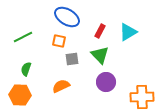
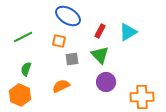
blue ellipse: moved 1 px right, 1 px up
orange hexagon: rotated 20 degrees clockwise
